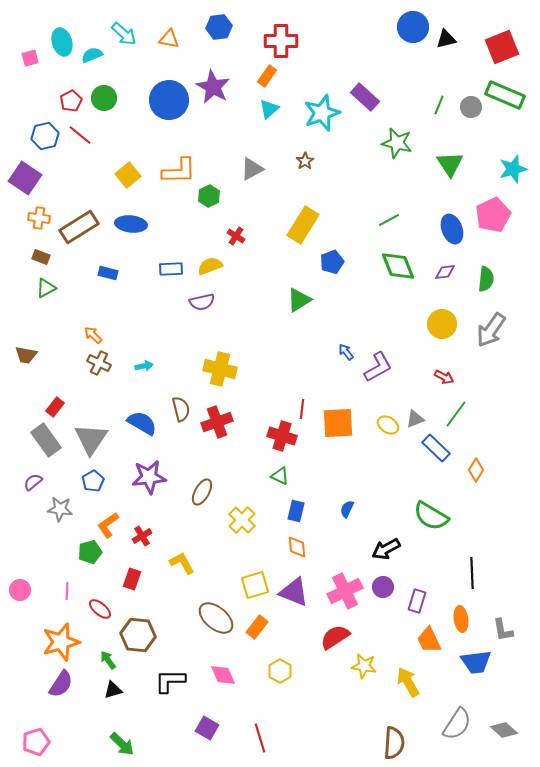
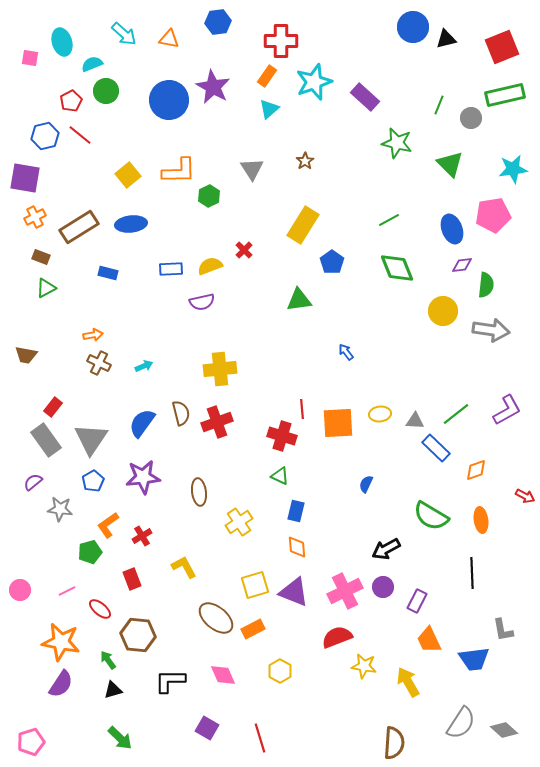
blue hexagon at (219, 27): moved 1 px left, 5 px up
cyan semicircle at (92, 55): moved 9 px down
pink square at (30, 58): rotated 24 degrees clockwise
green rectangle at (505, 95): rotated 36 degrees counterclockwise
green circle at (104, 98): moved 2 px right, 7 px up
gray circle at (471, 107): moved 11 px down
cyan star at (322, 113): moved 8 px left, 31 px up
green triangle at (450, 164): rotated 12 degrees counterclockwise
gray triangle at (252, 169): rotated 35 degrees counterclockwise
cyan star at (513, 169): rotated 8 degrees clockwise
purple square at (25, 178): rotated 24 degrees counterclockwise
pink pentagon at (493, 215): rotated 16 degrees clockwise
orange cross at (39, 218): moved 4 px left, 1 px up; rotated 35 degrees counterclockwise
blue ellipse at (131, 224): rotated 12 degrees counterclockwise
red cross at (236, 236): moved 8 px right, 14 px down; rotated 12 degrees clockwise
blue pentagon at (332, 262): rotated 15 degrees counterclockwise
green diamond at (398, 266): moved 1 px left, 2 px down
purple diamond at (445, 272): moved 17 px right, 7 px up
green semicircle at (486, 279): moved 6 px down
green triangle at (299, 300): rotated 24 degrees clockwise
yellow circle at (442, 324): moved 1 px right, 13 px up
gray arrow at (491, 330): rotated 117 degrees counterclockwise
orange arrow at (93, 335): rotated 126 degrees clockwise
cyan arrow at (144, 366): rotated 12 degrees counterclockwise
purple L-shape at (378, 367): moved 129 px right, 43 px down
yellow cross at (220, 369): rotated 20 degrees counterclockwise
red arrow at (444, 377): moved 81 px right, 119 px down
red rectangle at (55, 407): moved 2 px left
brown semicircle at (181, 409): moved 4 px down
red line at (302, 409): rotated 12 degrees counterclockwise
green line at (456, 414): rotated 16 degrees clockwise
gray triangle at (415, 419): moved 2 px down; rotated 24 degrees clockwise
blue semicircle at (142, 423): rotated 84 degrees counterclockwise
yellow ellipse at (388, 425): moved 8 px left, 11 px up; rotated 40 degrees counterclockwise
orange diamond at (476, 470): rotated 40 degrees clockwise
purple star at (149, 477): moved 6 px left
brown ellipse at (202, 492): moved 3 px left; rotated 36 degrees counterclockwise
blue semicircle at (347, 509): moved 19 px right, 25 px up
yellow cross at (242, 520): moved 3 px left, 2 px down; rotated 12 degrees clockwise
yellow L-shape at (182, 563): moved 2 px right, 4 px down
red rectangle at (132, 579): rotated 40 degrees counterclockwise
pink line at (67, 591): rotated 60 degrees clockwise
purple rectangle at (417, 601): rotated 10 degrees clockwise
orange ellipse at (461, 619): moved 20 px right, 99 px up
orange rectangle at (257, 627): moved 4 px left, 2 px down; rotated 25 degrees clockwise
red semicircle at (335, 637): moved 2 px right; rotated 12 degrees clockwise
orange star at (61, 642): rotated 27 degrees clockwise
blue trapezoid at (476, 662): moved 2 px left, 3 px up
gray semicircle at (457, 724): moved 4 px right, 1 px up
pink pentagon at (36, 742): moved 5 px left
green arrow at (122, 744): moved 2 px left, 6 px up
